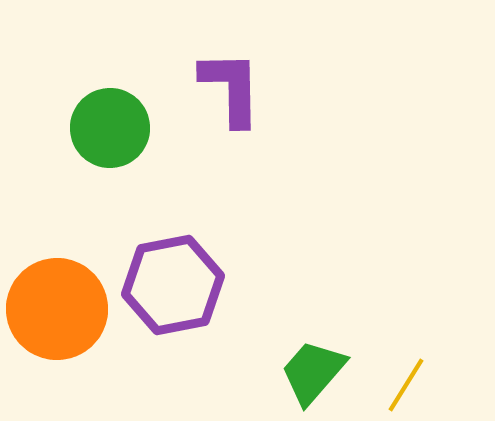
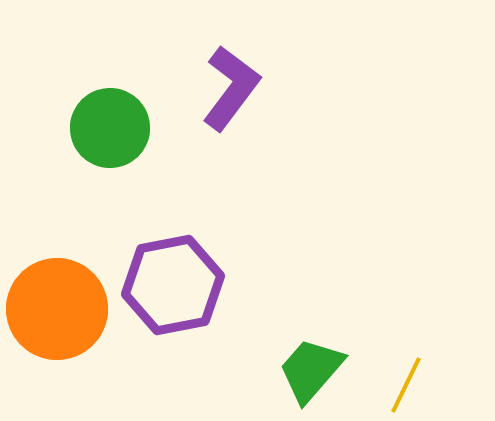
purple L-shape: rotated 38 degrees clockwise
green trapezoid: moved 2 px left, 2 px up
yellow line: rotated 6 degrees counterclockwise
